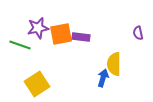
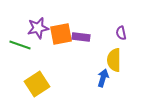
purple semicircle: moved 17 px left
yellow semicircle: moved 4 px up
